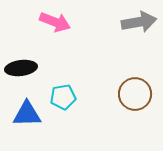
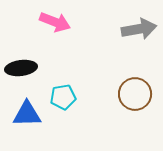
gray arrow: moved 7 px down
